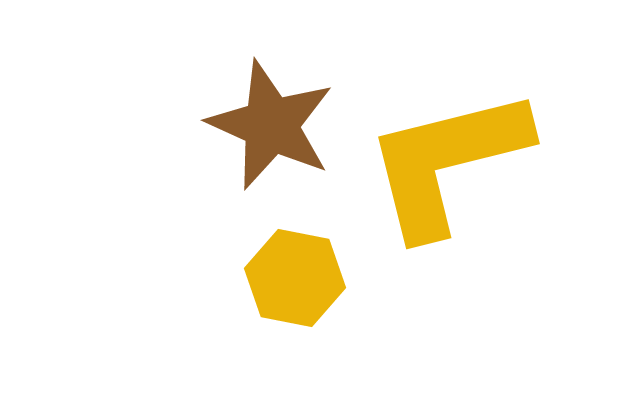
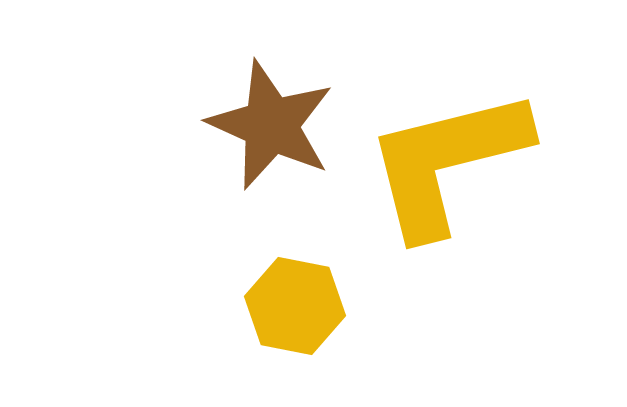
yellow hexagon: moved 28 px down
